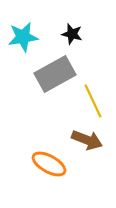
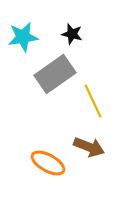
gray rectangle: rotated 6 degrees counterclockwise
brown arrow: moved 2 px right, 7 px down
orange ellipse: moved 1 px left, 1 px up
